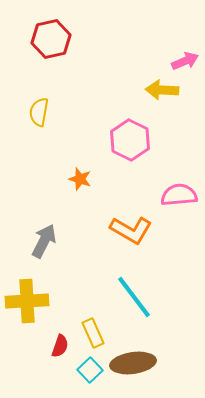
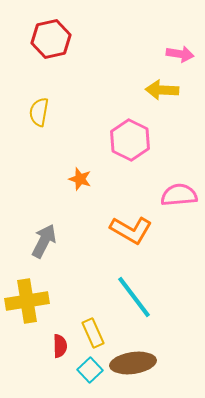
pink arrow: moved 5 px left, 7 px up; rotated 32 degrees clockwise
yellow cross: rotated 6 degrees counterclockwise
red semicircle: rotated 20 degrees counterclockwise
